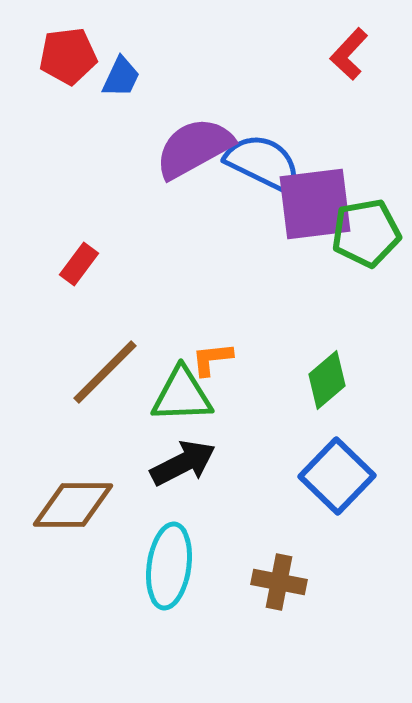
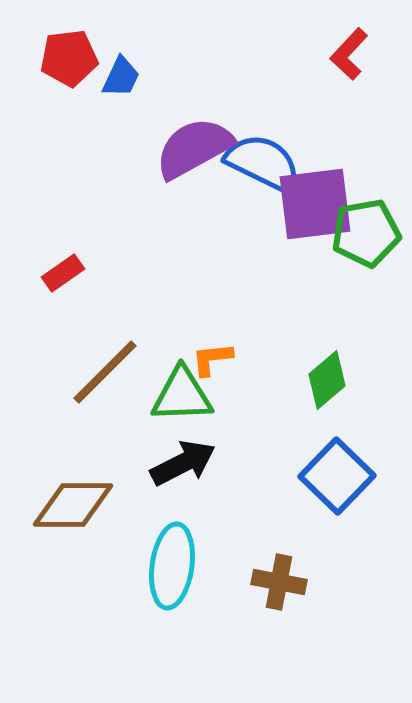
red pentagon: moved 1 px right, 2 px down
red rectangle: moved 16 px left, 9 px down; rotated 18 degrees clockwise
cyan ellipse: moved 3 px right
